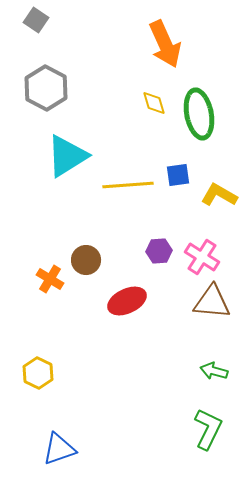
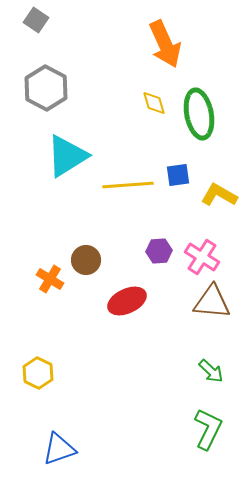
green arrow: moved 3 px left; rotated 152 degrees counterclockwise
